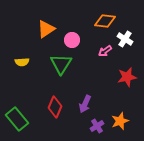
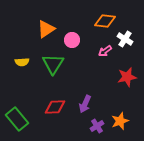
green triangle: moved 8 px left
red diamond: rotated 65 degrees clockwise
